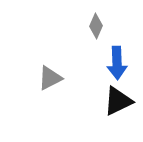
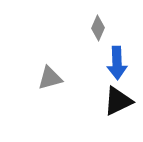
gray diamond: moved 2 px right, 2 px down
gray triangle: rotated 12 degrees clockwise
